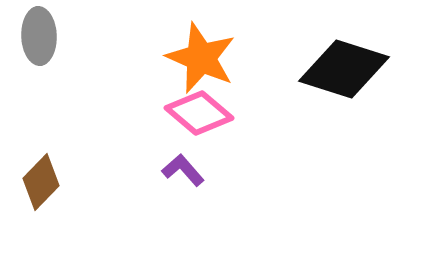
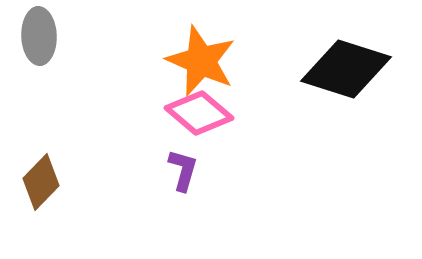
orange star: moved 3 px down
black diamond: moved 2 px right
purple L-shape: rotated 57 degrees clockwise
